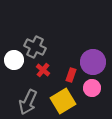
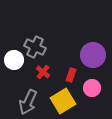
purple circle: moved 7 px up
red cross: moved 2 px down
